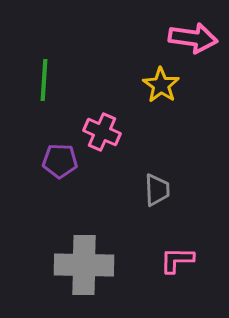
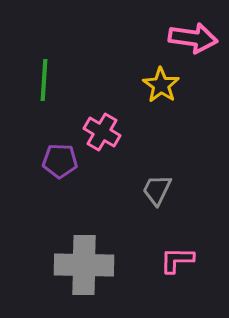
pink cross: rotated 6 degrees clockwise
gray trapezoid: rotated 152 degrees counterclockwise
